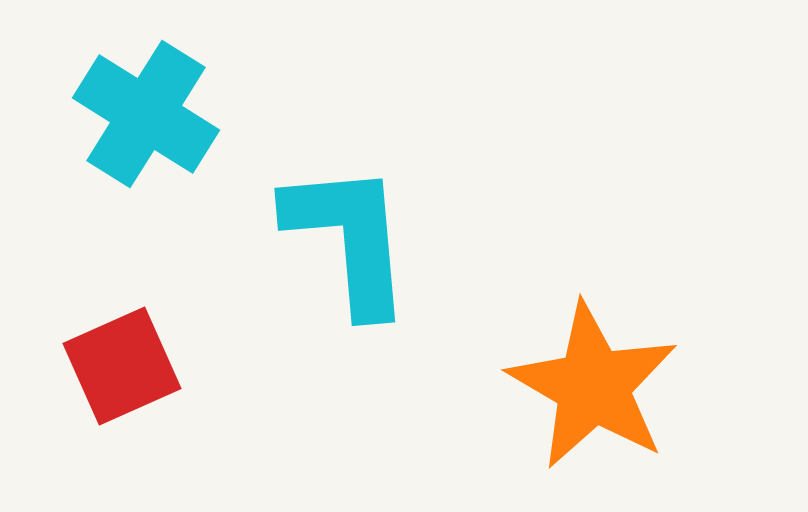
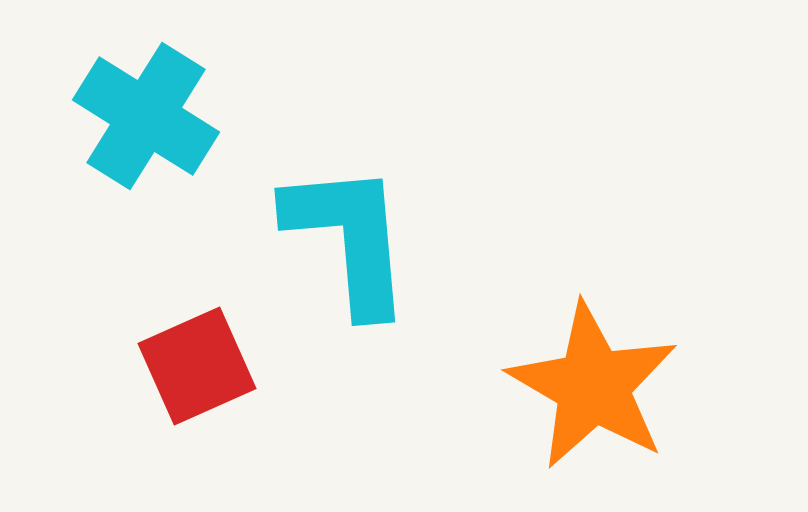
cyan cross: moved 2 px down
red square: moved 75 px right
